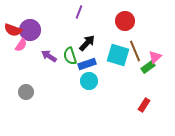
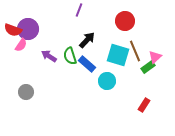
purple line: moved 2 px up
purple circle: moved 2 px left, 1 px up
black arrow: moved 3 px up
blue rectangle: rotated 60 degrees clockwise
cyan circle: moved 18 px right
